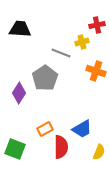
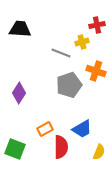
gray pentagon: moved 24 px right, 7 px down; rotated 15 degrees clockwise
